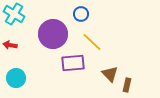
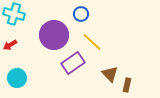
cyan cross: rotated 15 degrees counterclockwise
purple circle: moved 1 px right, 1 px down
red arrow: rotated 40 degrees counterclockwise
purple rectangle: rotated 30 degrees counterclockwise
cyan circle: moved 1 px right
